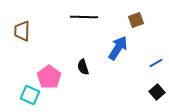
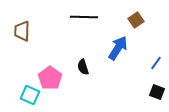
brown square: rotated 14 degrees counterclockwise
blue line: rotated 24 degrees counterclockwise
pink pentagon: moved 1 px right, 1 px down
black square: rotated 28 degrees counterclockwise
